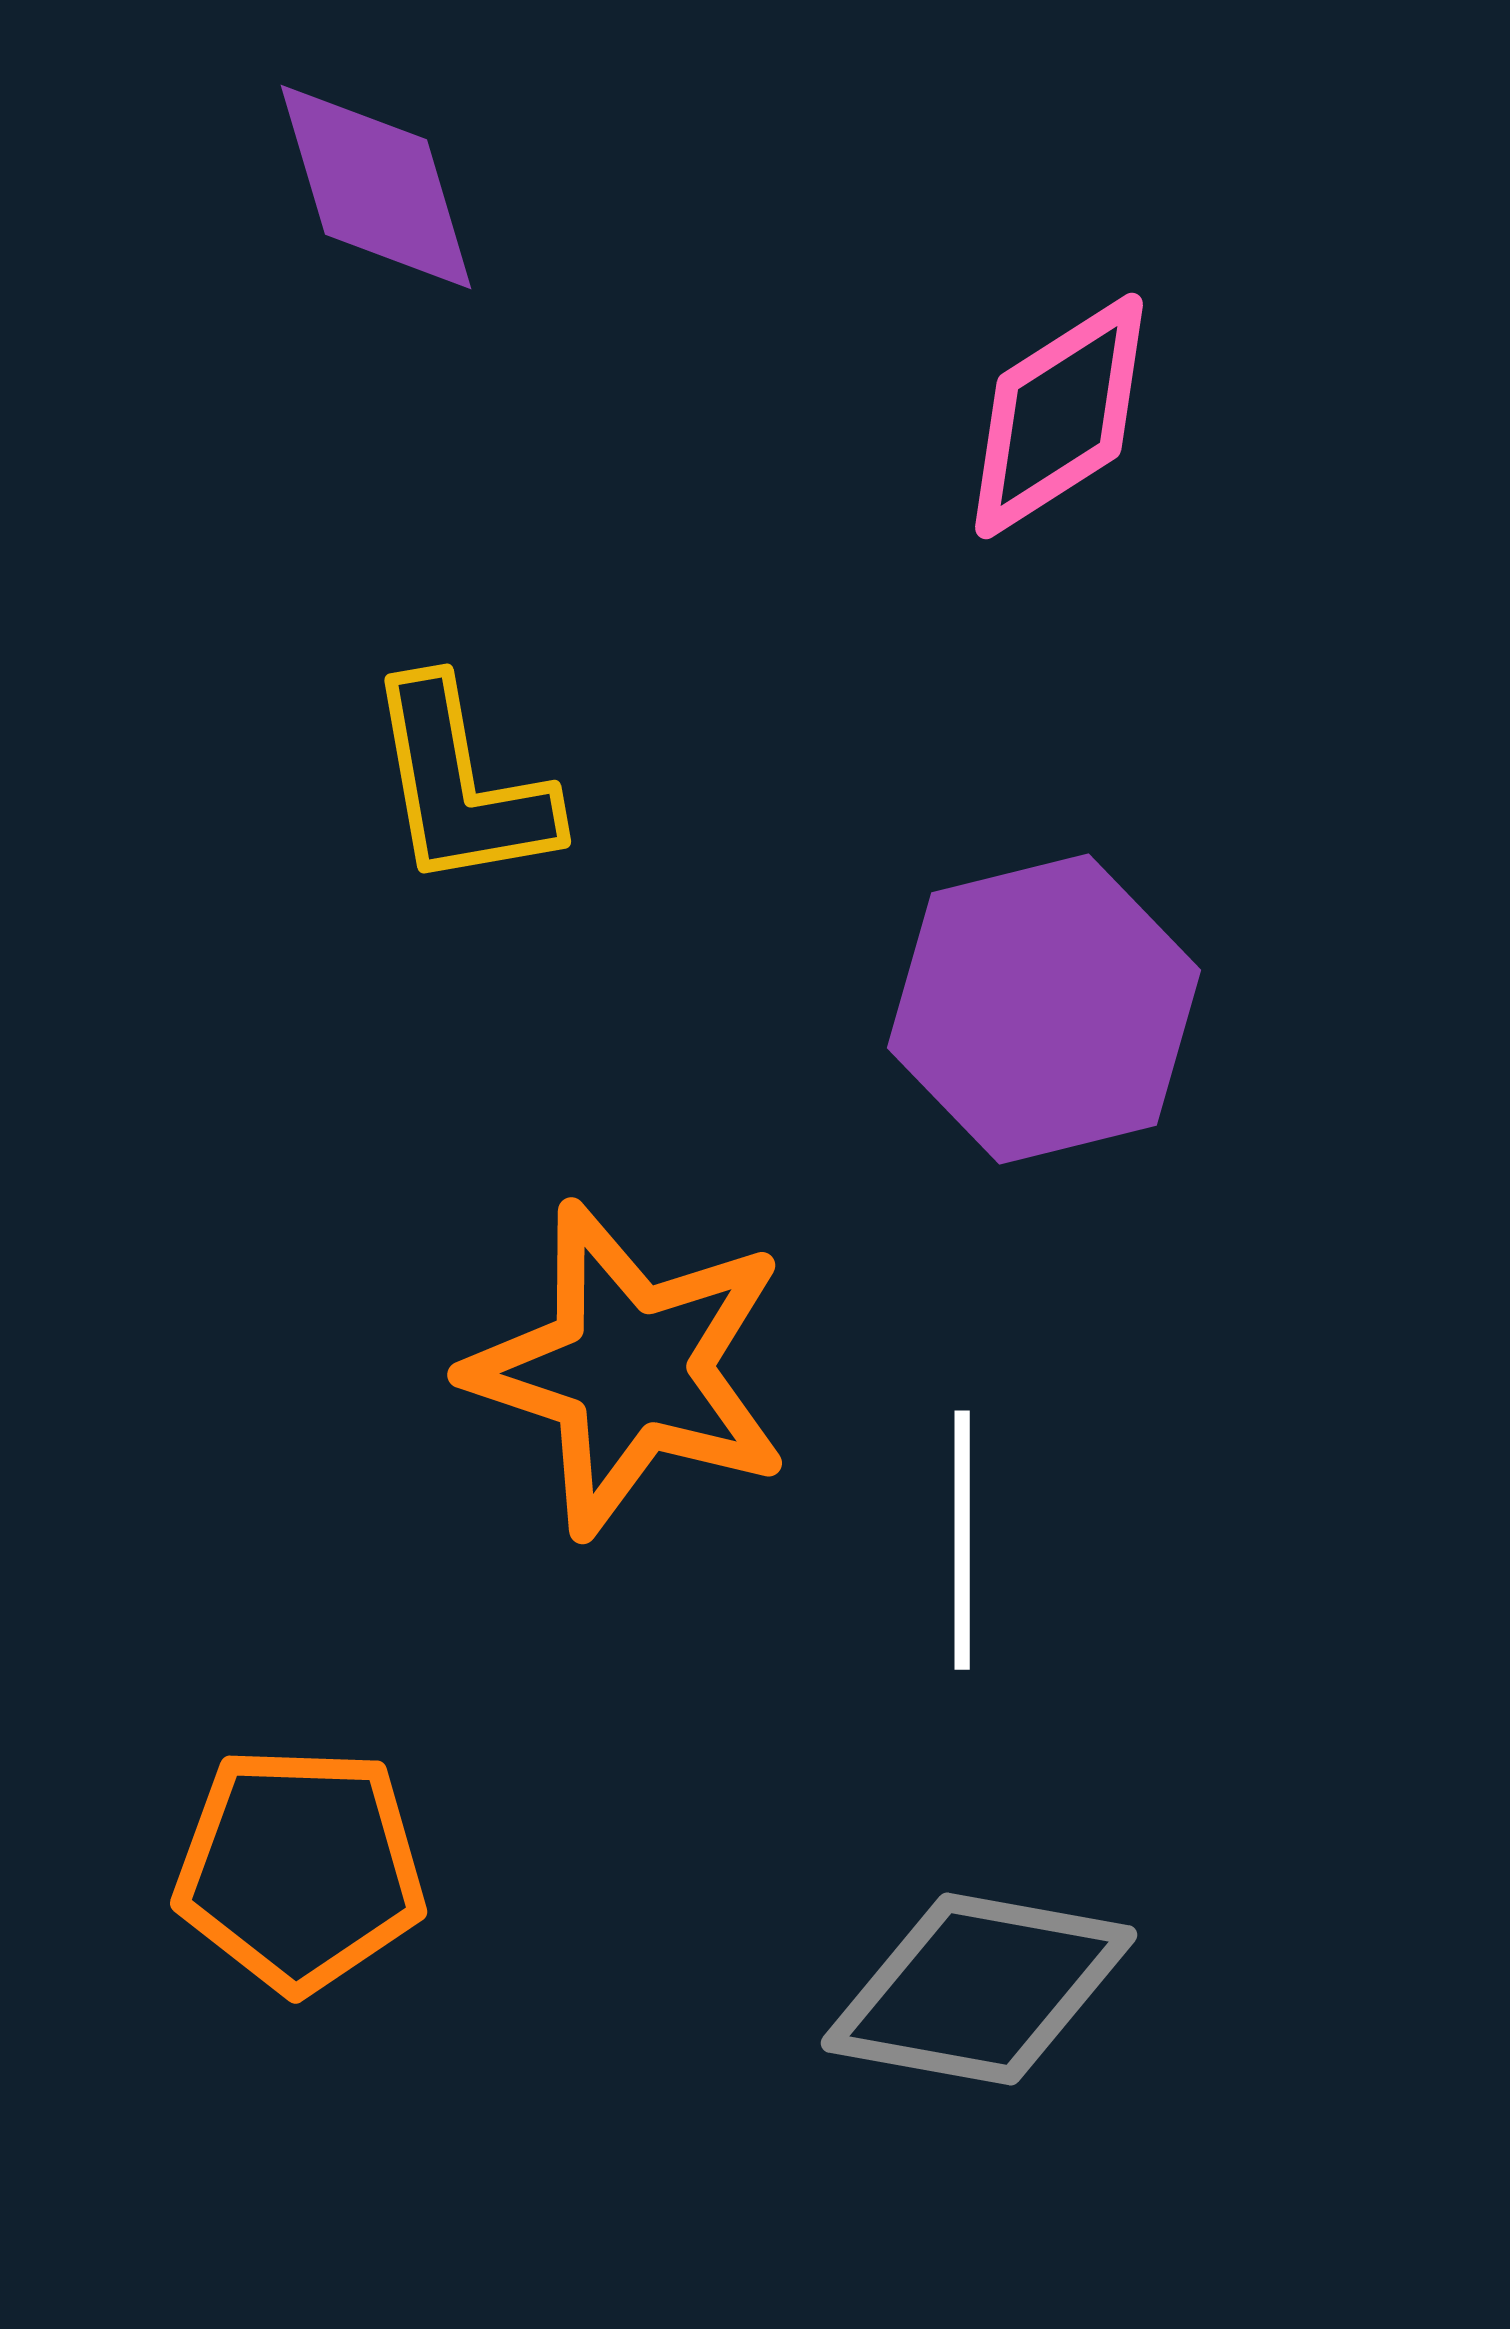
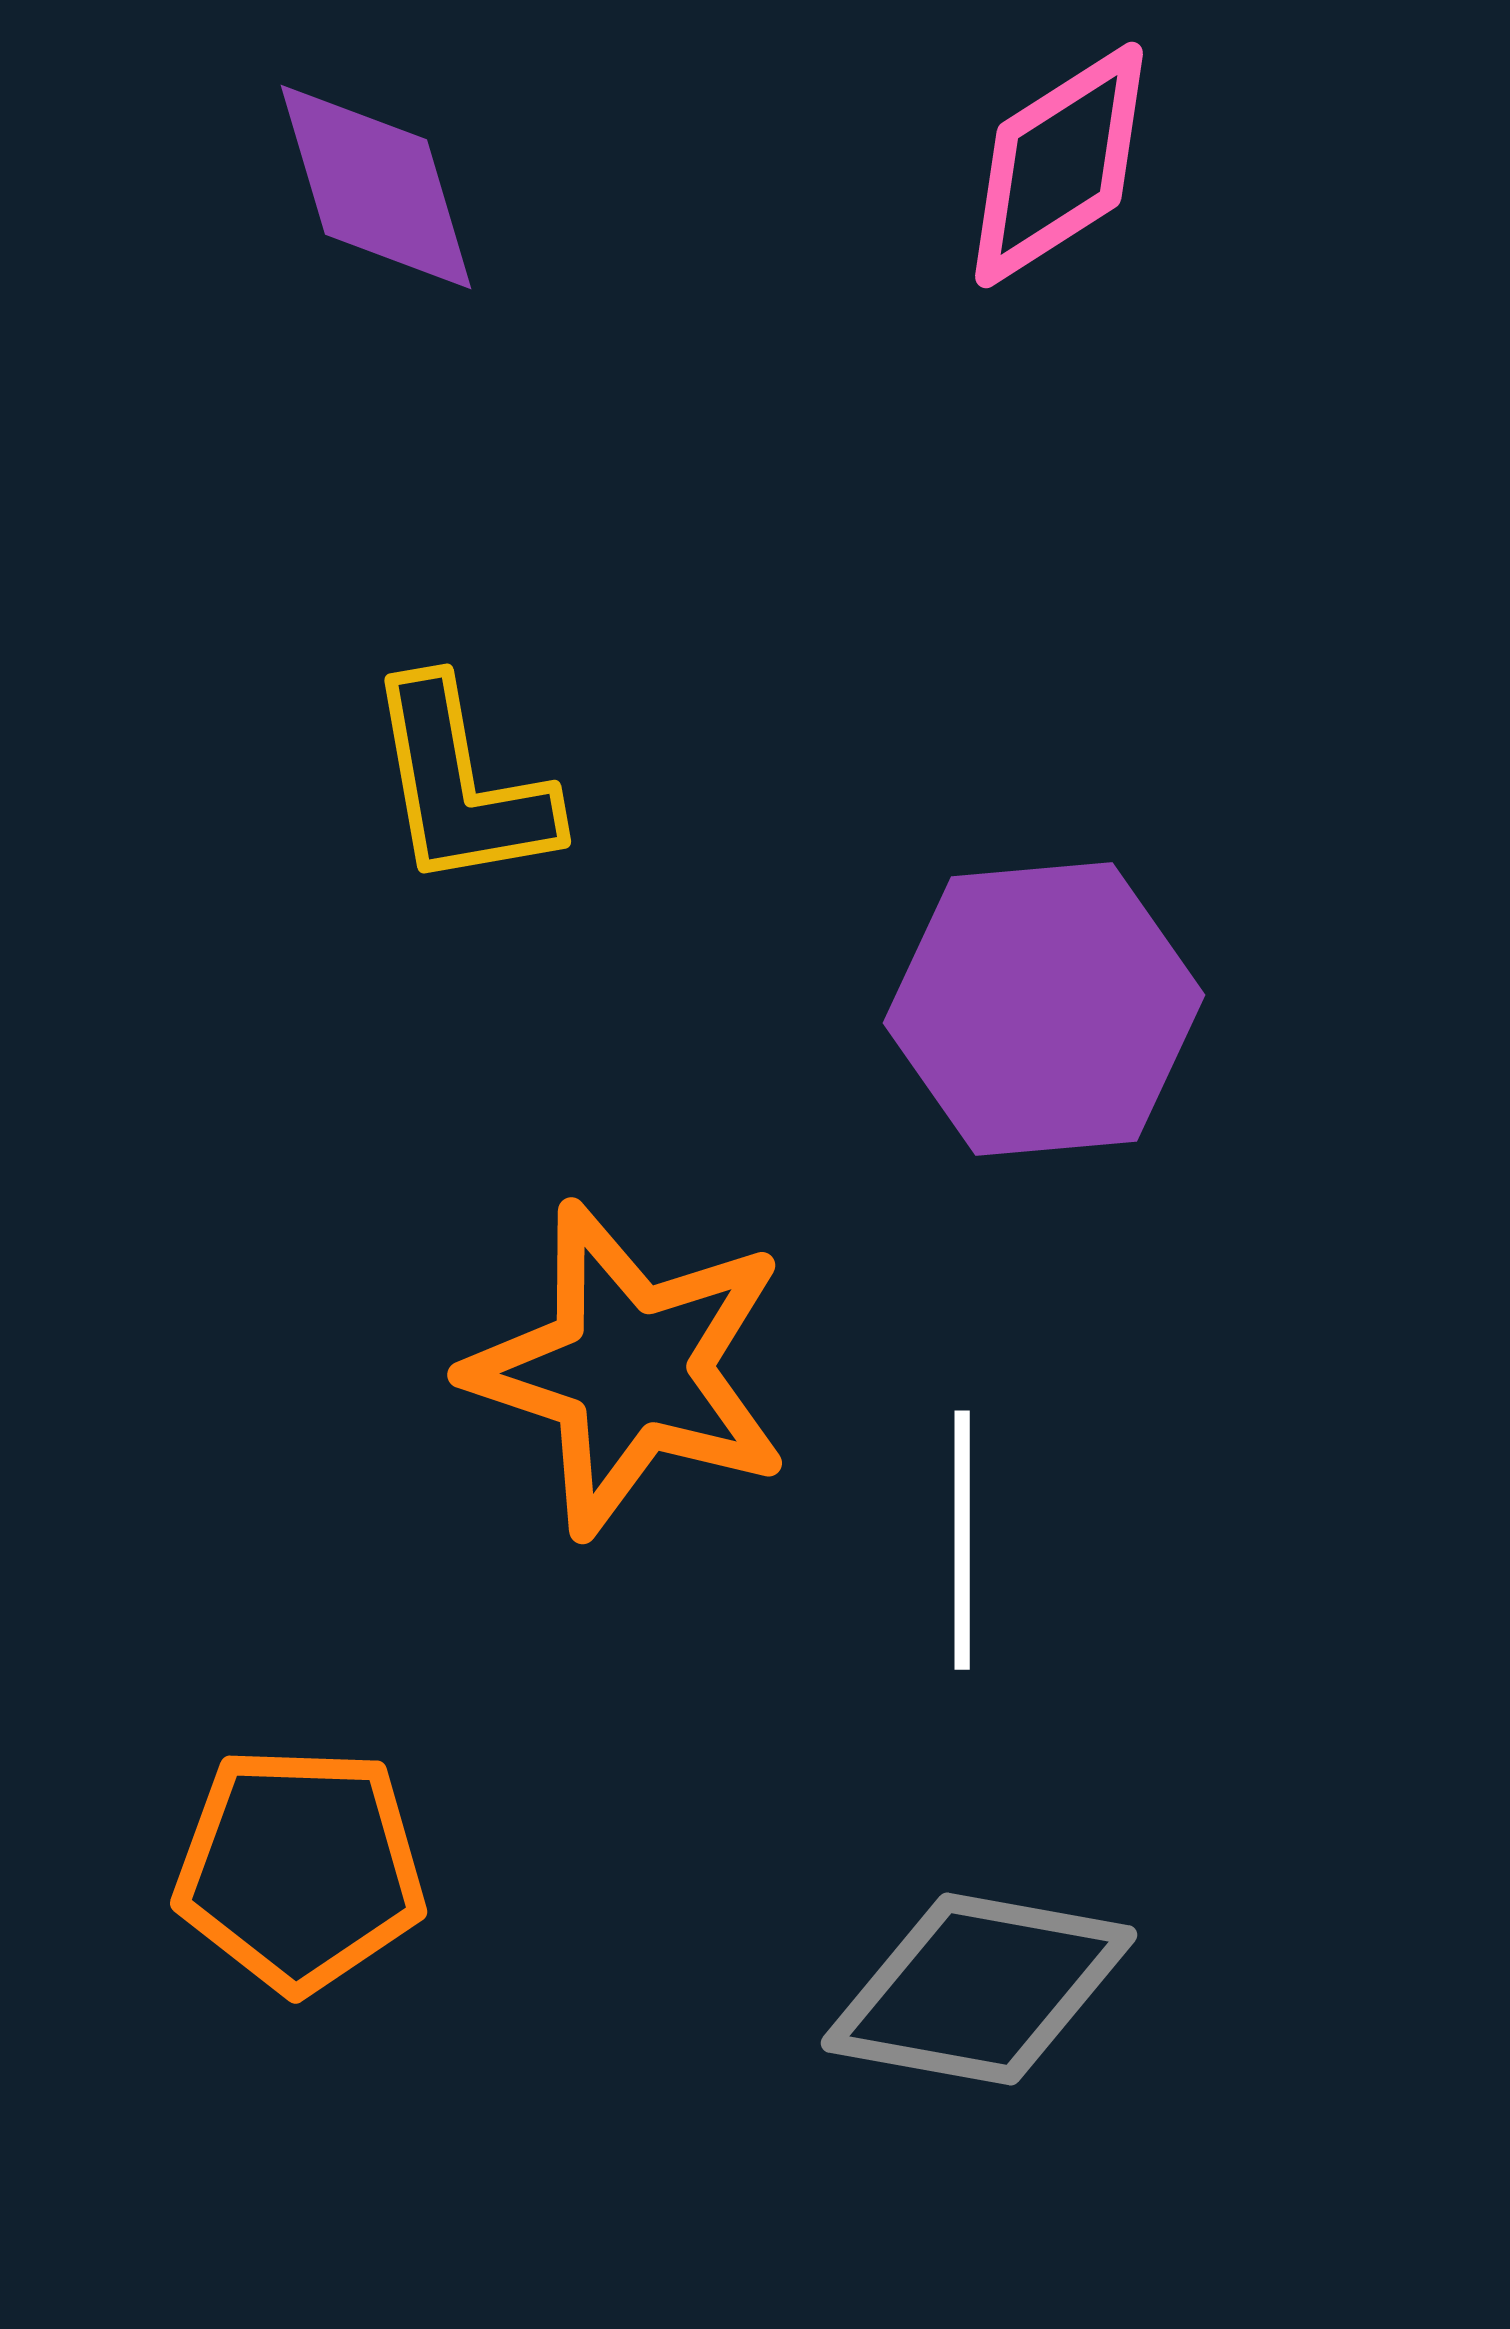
pink diamond: moved 251 px up
purple hexagon: rotated 9 degrees clockwise
